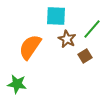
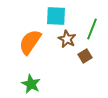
green line: rotated 20 degrees counterclockwise
orange semicircle: moved 5 px up
green star: moved 14 px right; rotated 18 degrees clockwise
